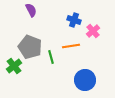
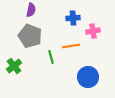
purple semicircle: rotated 40 degrees clockwise
blue cross: moved 1 px left, 2 px up; rotated 24 degrees counterclockwise
pink cross: rotated 32 degrees clockwise
gray pentagon: moved 11 px up
blue circle: moved 3 px right, 3 px up
